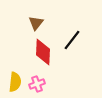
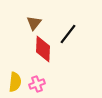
brown triangle: moved 2 px left
black line: moved 4 px left, 6 px up
red diamond: moved 3 px up
